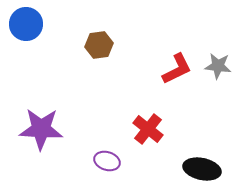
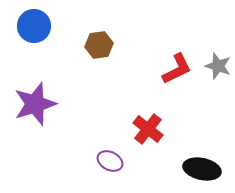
blue circle: moved 8 px right, 2 px down
gray star: rotated 12 degrees clockwise
purple star: moved 6 px left, 25 px up; rotated 21 degrees counterclockwise
purple ellipse: moved 3 px right; rotated 10 degrees clockwise
